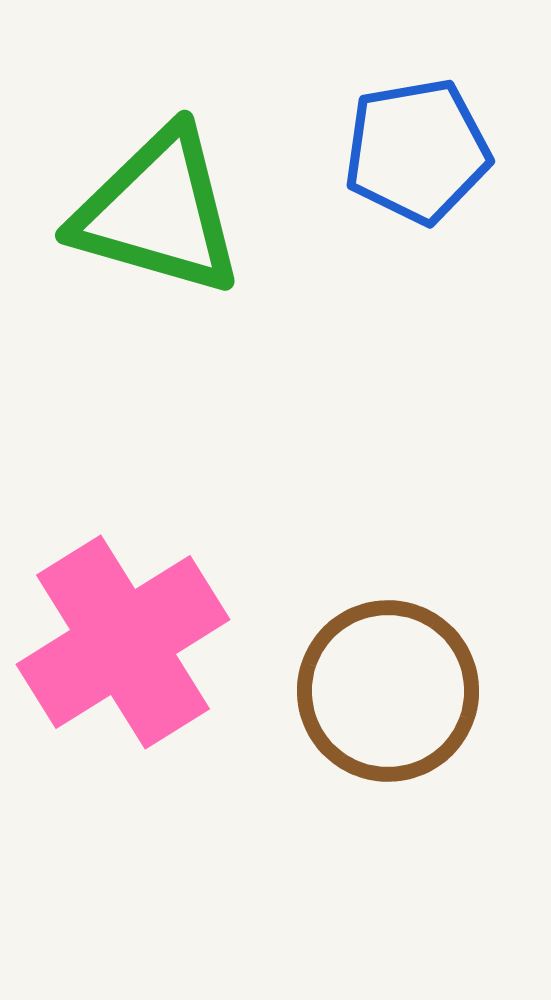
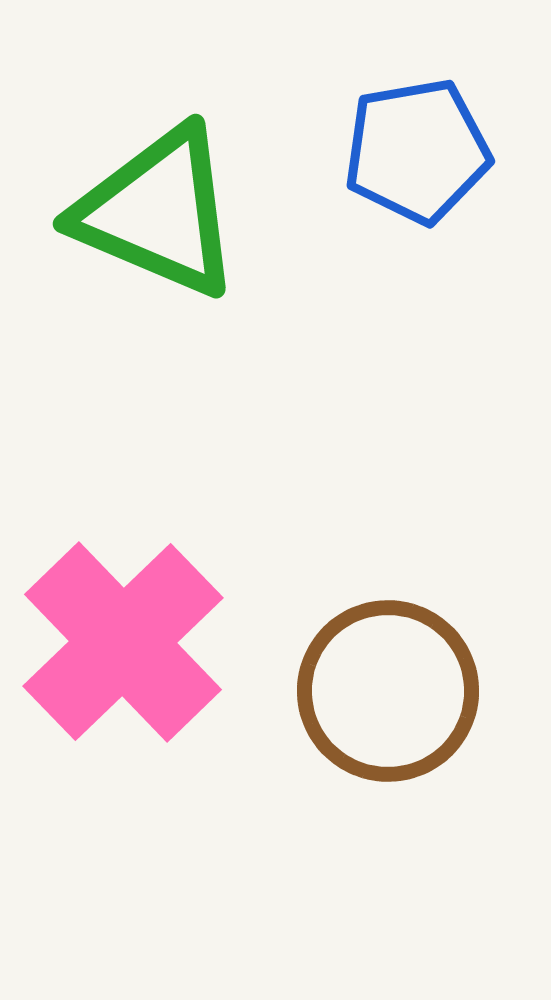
green triangle: rotated 7 degrees clockwise
pink cross: rotated 12 degrees counterclockwise
